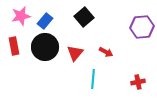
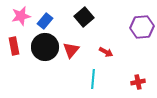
red triangle: moved 4 px left, 3 px up
